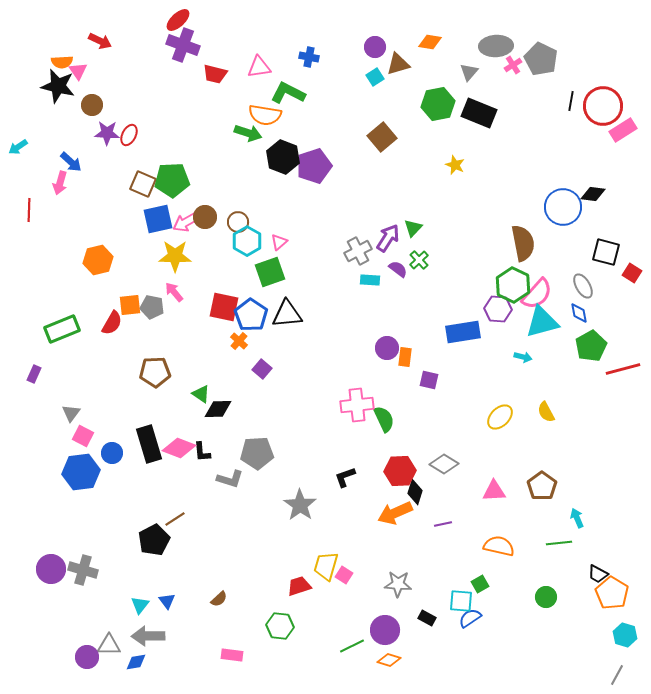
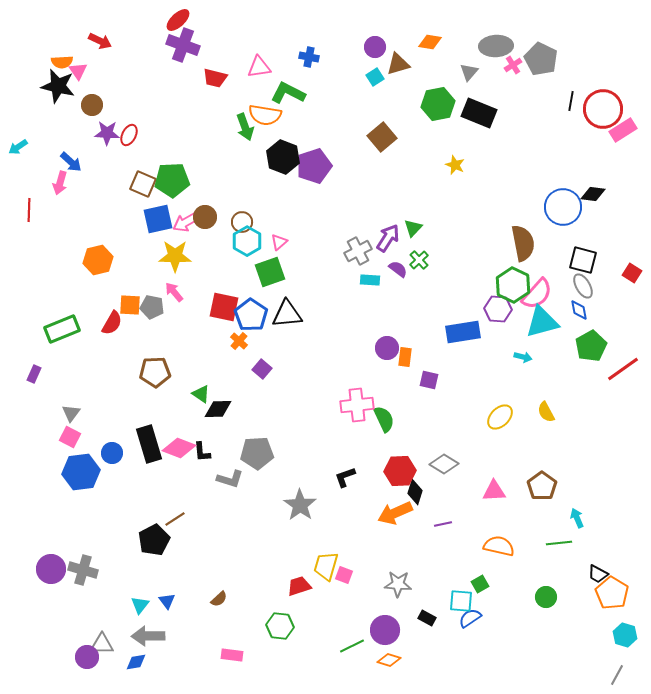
red trapezoid at (215, 74): moved 4 px down
red circle at (603, 106): moved 3 px down
green arrow at (248, 133): moved 3 px left, 6 px up; rotated 52 degrees clockwise
brown circle at (238, 222): moved 4 px right
black square at (606, 252): moved 23 px left, 8 px down
orange square at (130, 305): rotated 10 degrees clockwise
blue diamond at (579, 313): moved 3 px up
red line at (623, 369): rotated 20 degrees counterclockwise
pink square at (83, 436): moved 13 px left, 1 px down
pink square at (344, 575): rotated 12 degrees counterclockwise
gray triangle at (109, 645): moved 7 px left, 1 px up
